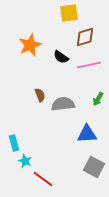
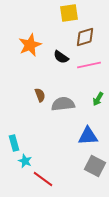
blue triangle: moved 1 px right, 2 px down
gray square: moved 1 px right, 1 px up
